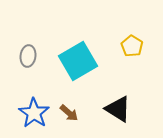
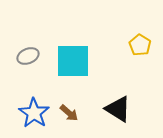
yellow pentagon: moved 8 px right, 1 px up
gray ellipse: rotated 60 degrees clockwise
cyan square: moved 5 px left; rotated 30 degrees clockwise
